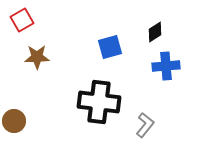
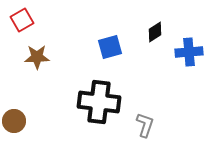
blue cross: moved 23 px right, 14 px up
gray L-shape: rotated 20 degrees counterclockwise
